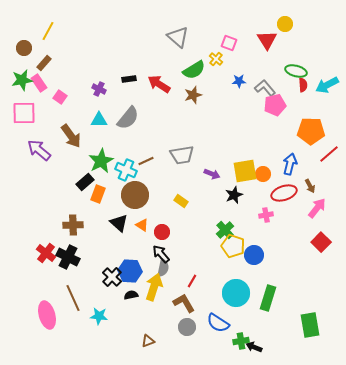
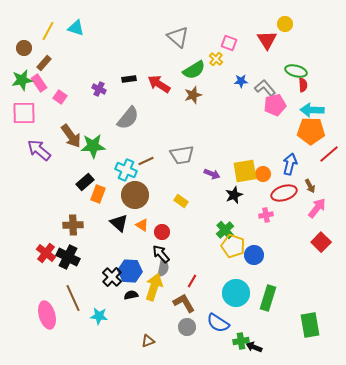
blue star at (239, 81): moved 2 px right
cyan arrow at (327, 85): moved 15 px left, 25 px down; rotated 30 degrees clockwise
cyan triangle at (99, 120): moved 23 px left, 92 px up; rotated 18 degrees clockwise
green star at (101, 161): moved 8 px left, 15 px up; rotated 25 degrees clockwise
